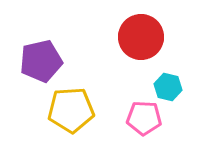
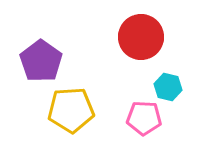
purple pentagon: rotated 24 degrees counterclockwise
